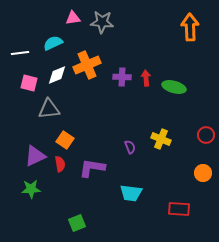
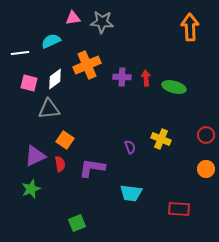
cyan semicircle: moved 2 px left, 2 px up
white diamond: moved 2 px left, 4 px down; rotated 15 degrees counterclockwise
orange circle: moved 3 px right, 4 px up
green star: rotated 18 degrees counterclockwise
